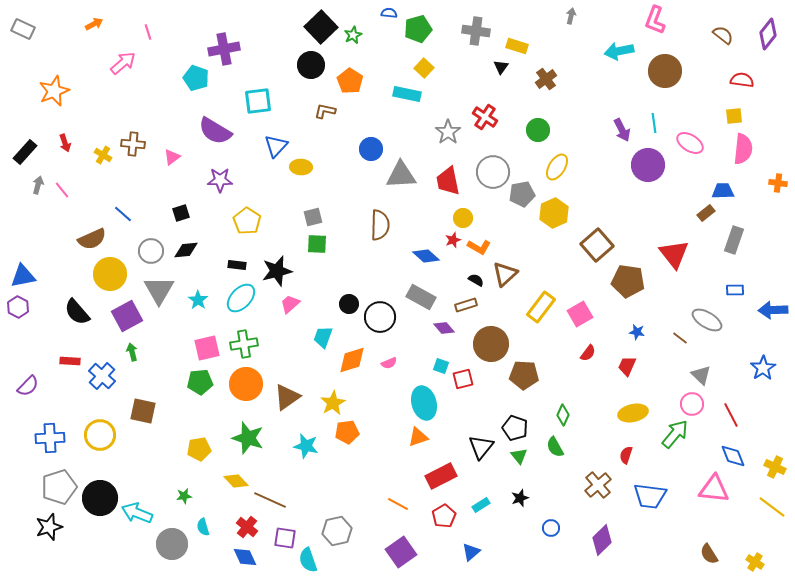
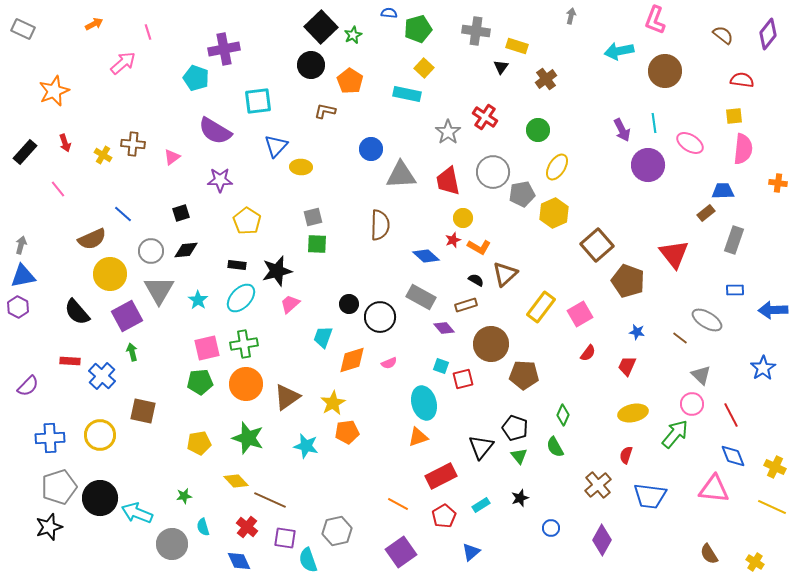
gray arrow at (38, 185): moved 17 px left, 60 px down
pink line at (62, 190): moved 4 px left, 1 px up
brown pentagon at (628, 281): rotated 12 degrees clockwise
yellow pentagon at (199, 449): moved 6 px up
yellow line at (772, 507): rotated 12 degrees counterclockwise
purple diamond at (602, 540): rotated 16 degrees counterclockwise
blue diamond at (245, 557): moved 6 px left, 4 px down
